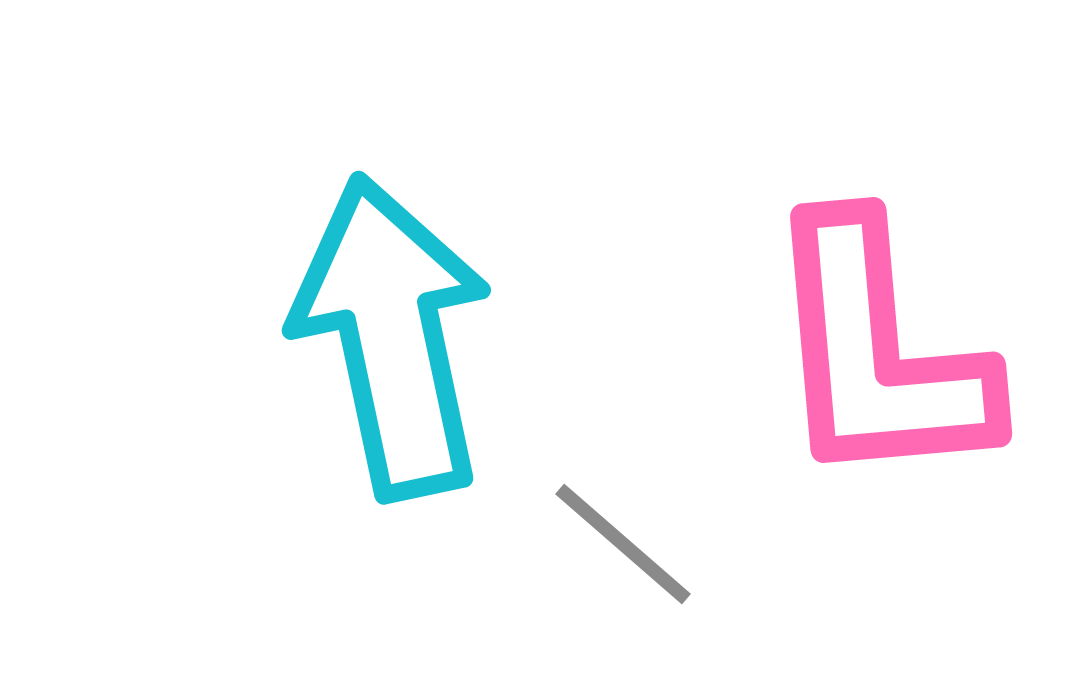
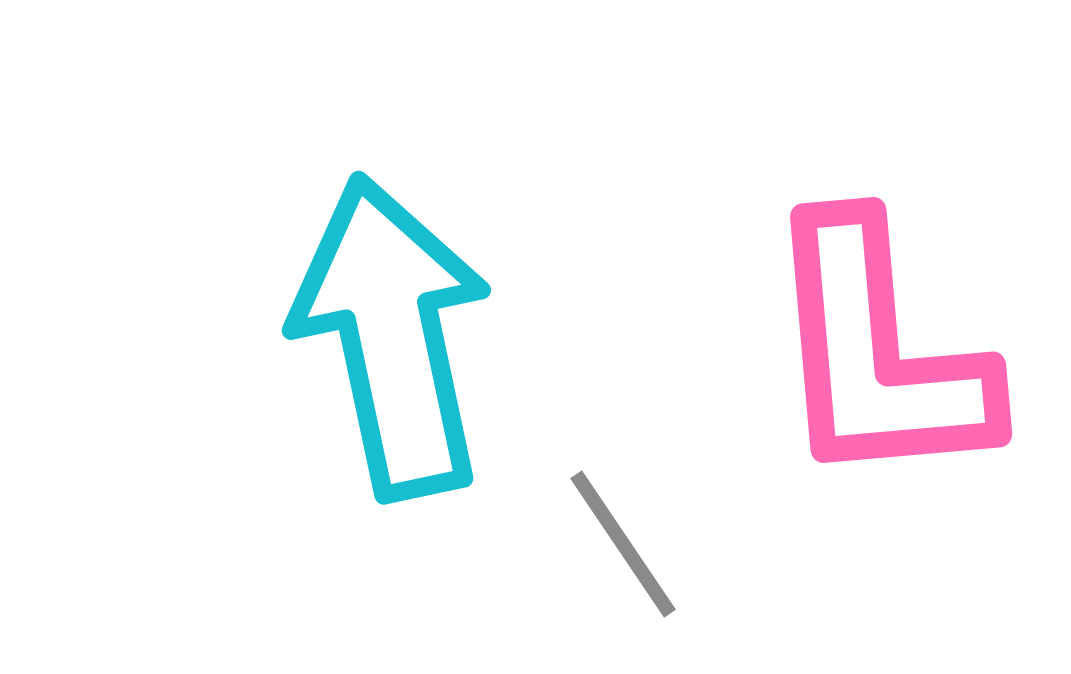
gray line: rotated 15 degrees clockwise
